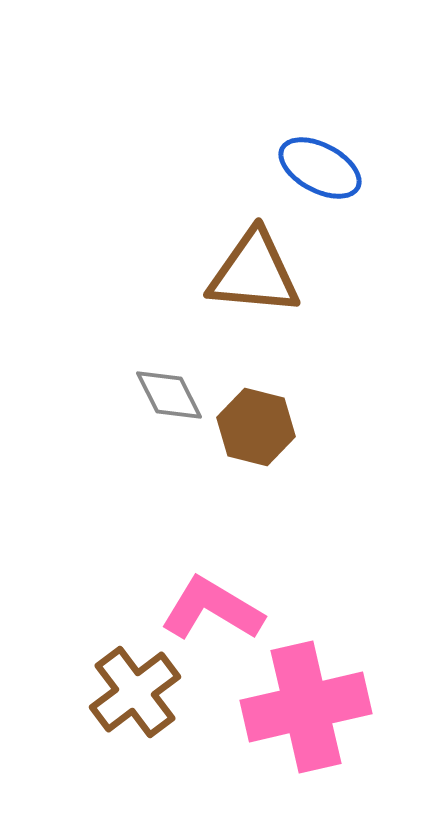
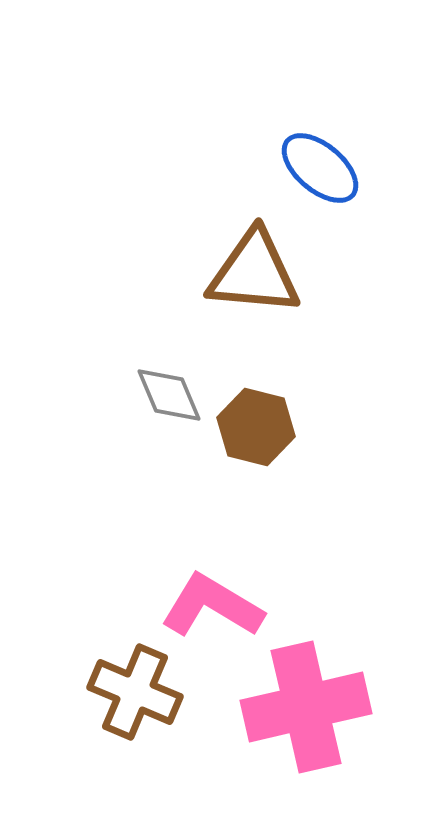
blue ellipse: rotated 12 degrees clockwise
gray diamond: rotated 4 degrees clockwise
pink L-shape: moved 3 px up
brown cross: rotated 30 degrees counterclockwise
